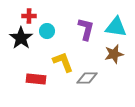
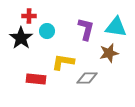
brown star: moved 5 px left, 1 px up
yellow L-shape: rotated 60 degrees counterclockwise
